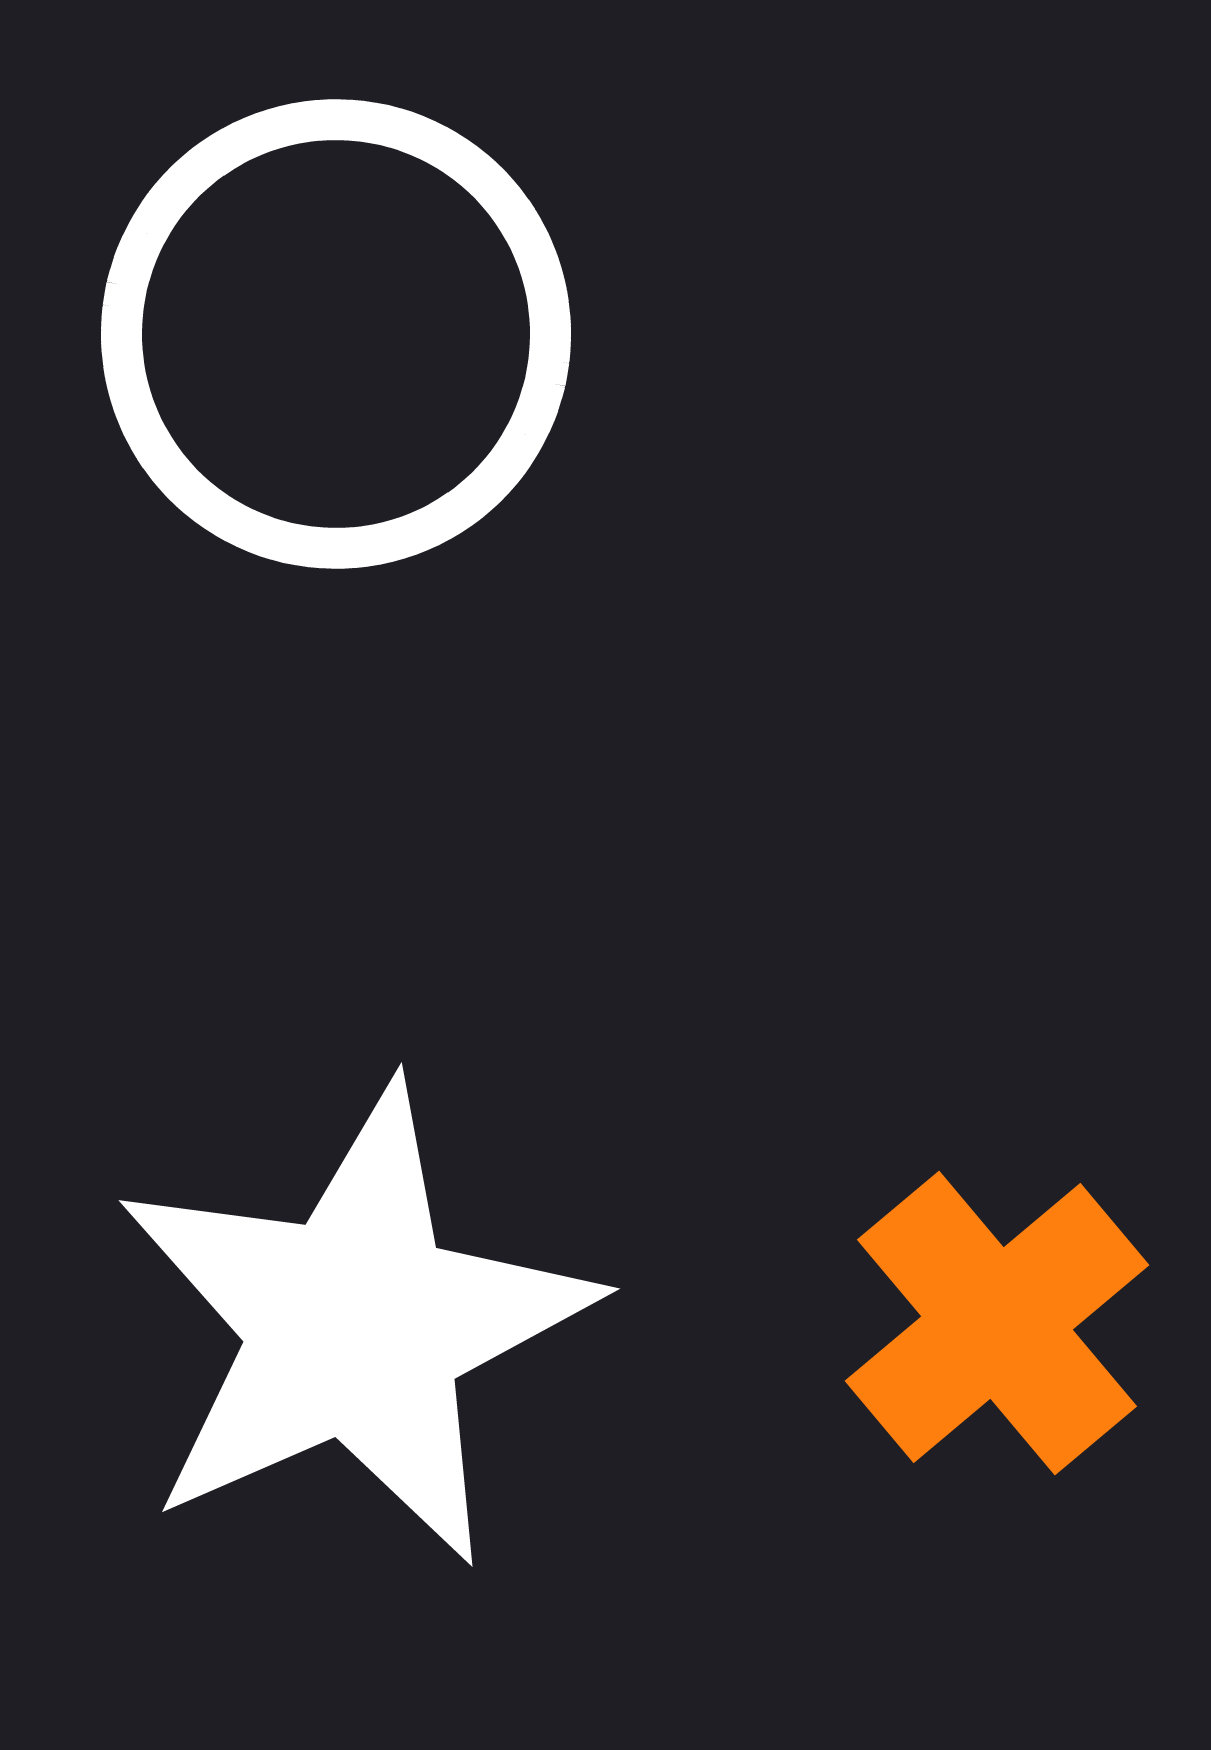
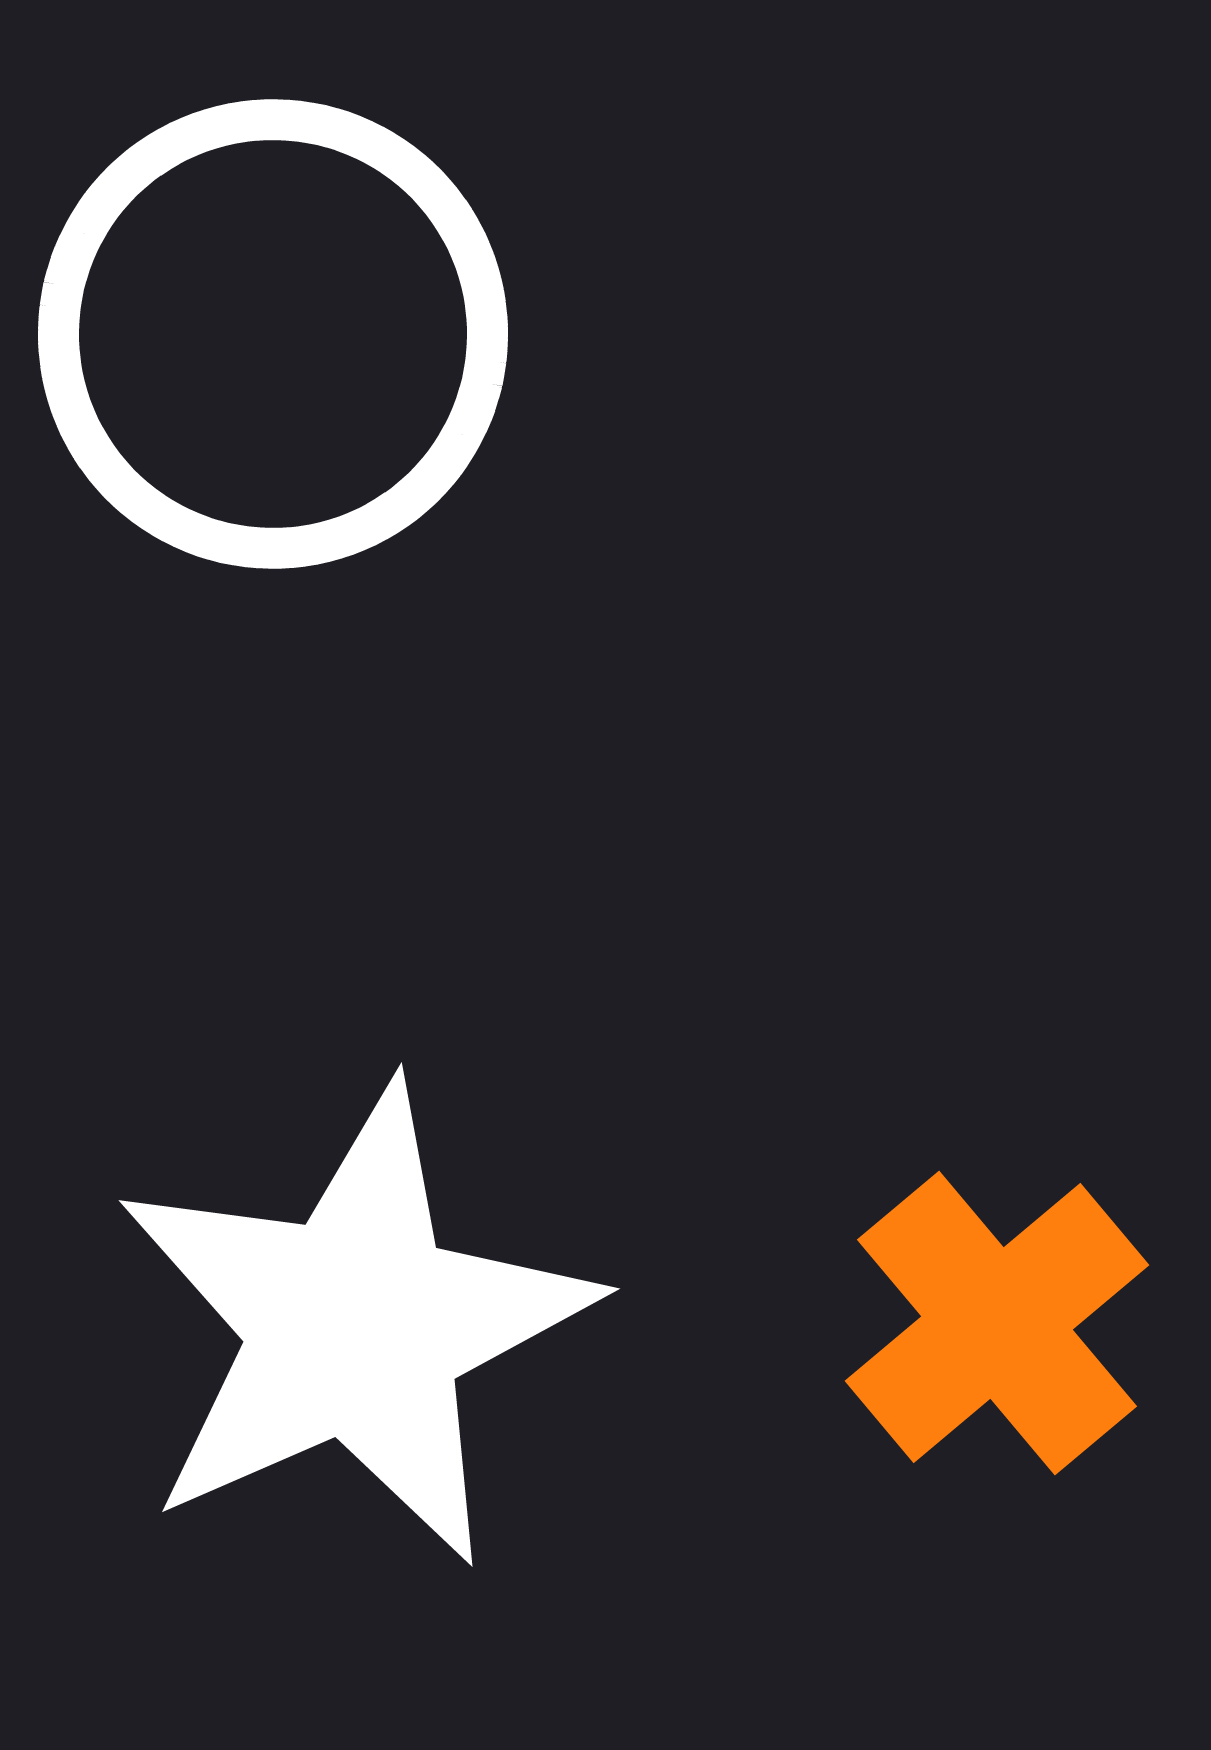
white circle: moved 63 px left
